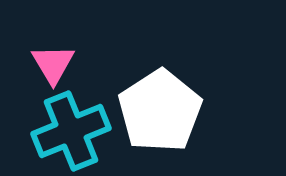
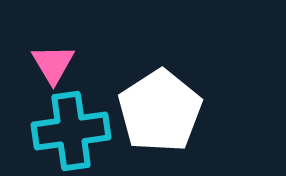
cyan cross: rotated 14 degrees clockwise
